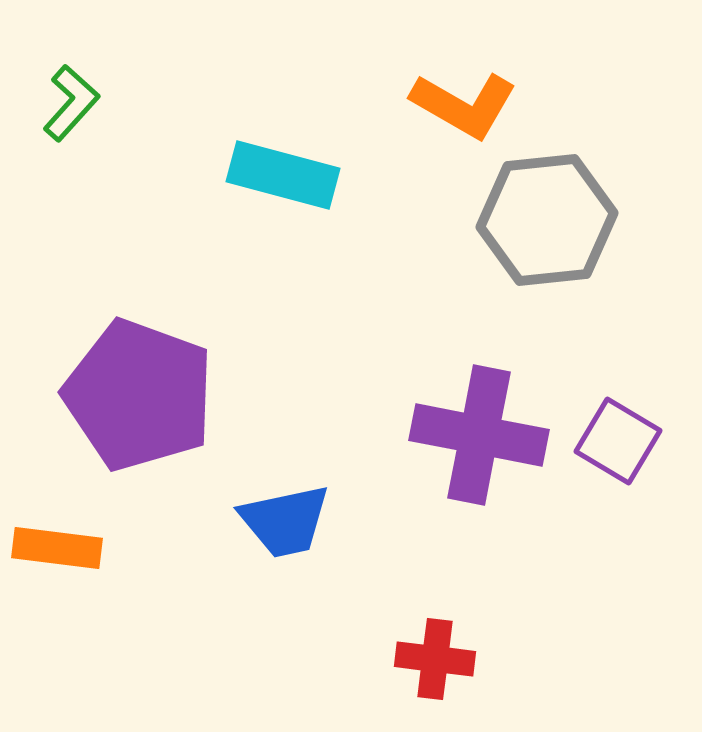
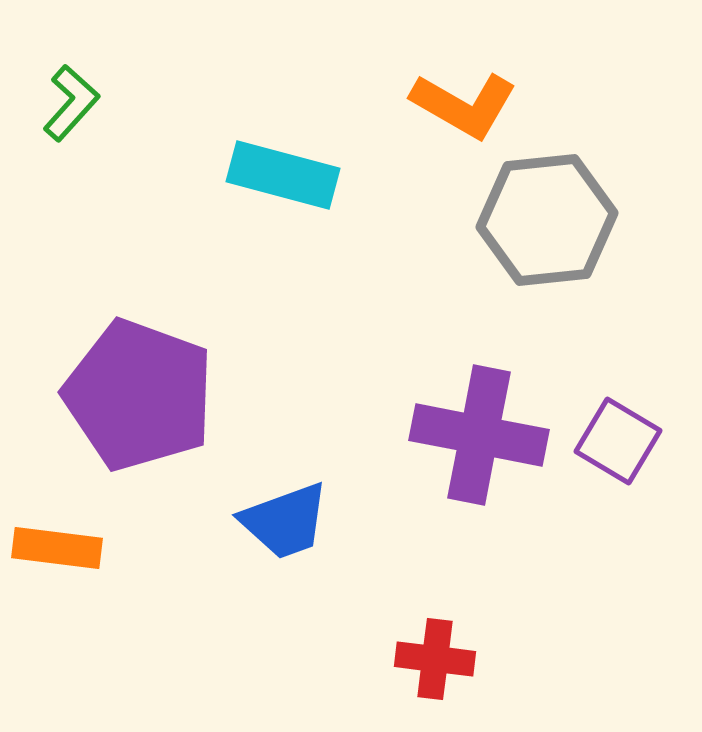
blue trapezoid: rotated 8 degrees counterclockwise
